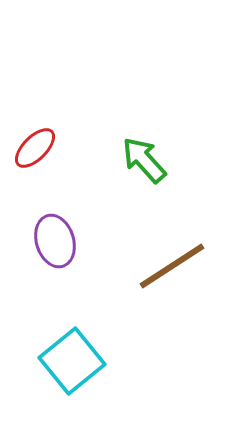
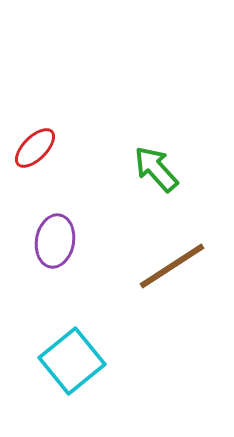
green arrow: moved 12 px right, 9 px down
purple ellipse: rotated 27 degrees clockwise
